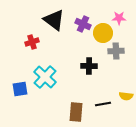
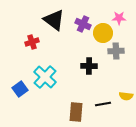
blue square: rotated 28 degrees counterclockwise
